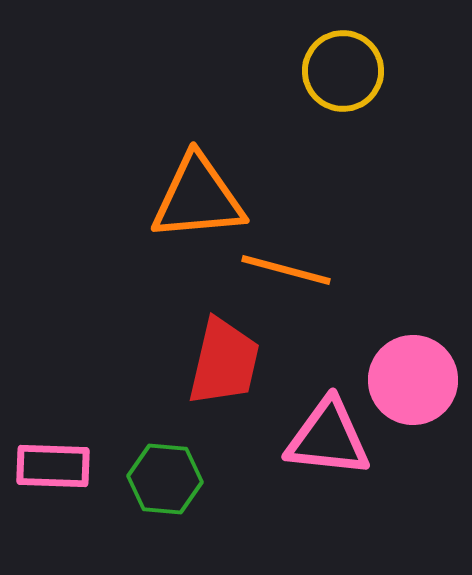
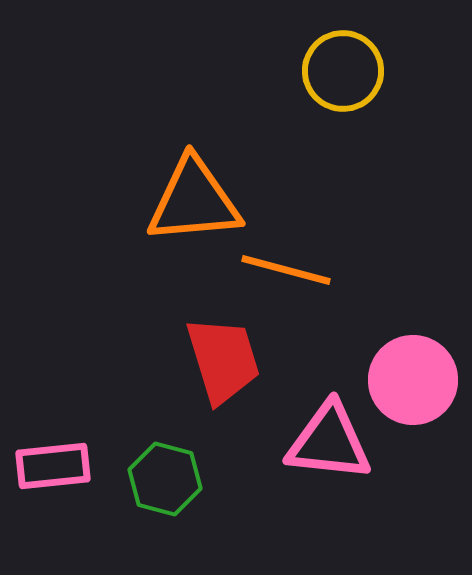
orange triangle: moved 4 px left, 3 px down
red trapezoid: moved 1 px left, 2 px up; rotated 30 degrees counterclockwise
pink triangle: moved 1 px right, 4 px down
pink rectangle: rotated 8 degrees counterclockwise
green hexagon: rotated 10 degrees clockwise
